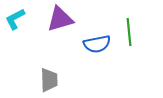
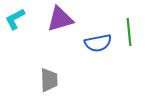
blue semicircle: moved 1 px right, 1 px up
